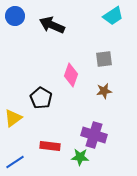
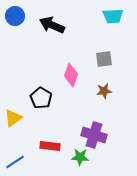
cyan trapezoid: rotated 30 degrees clockwise
